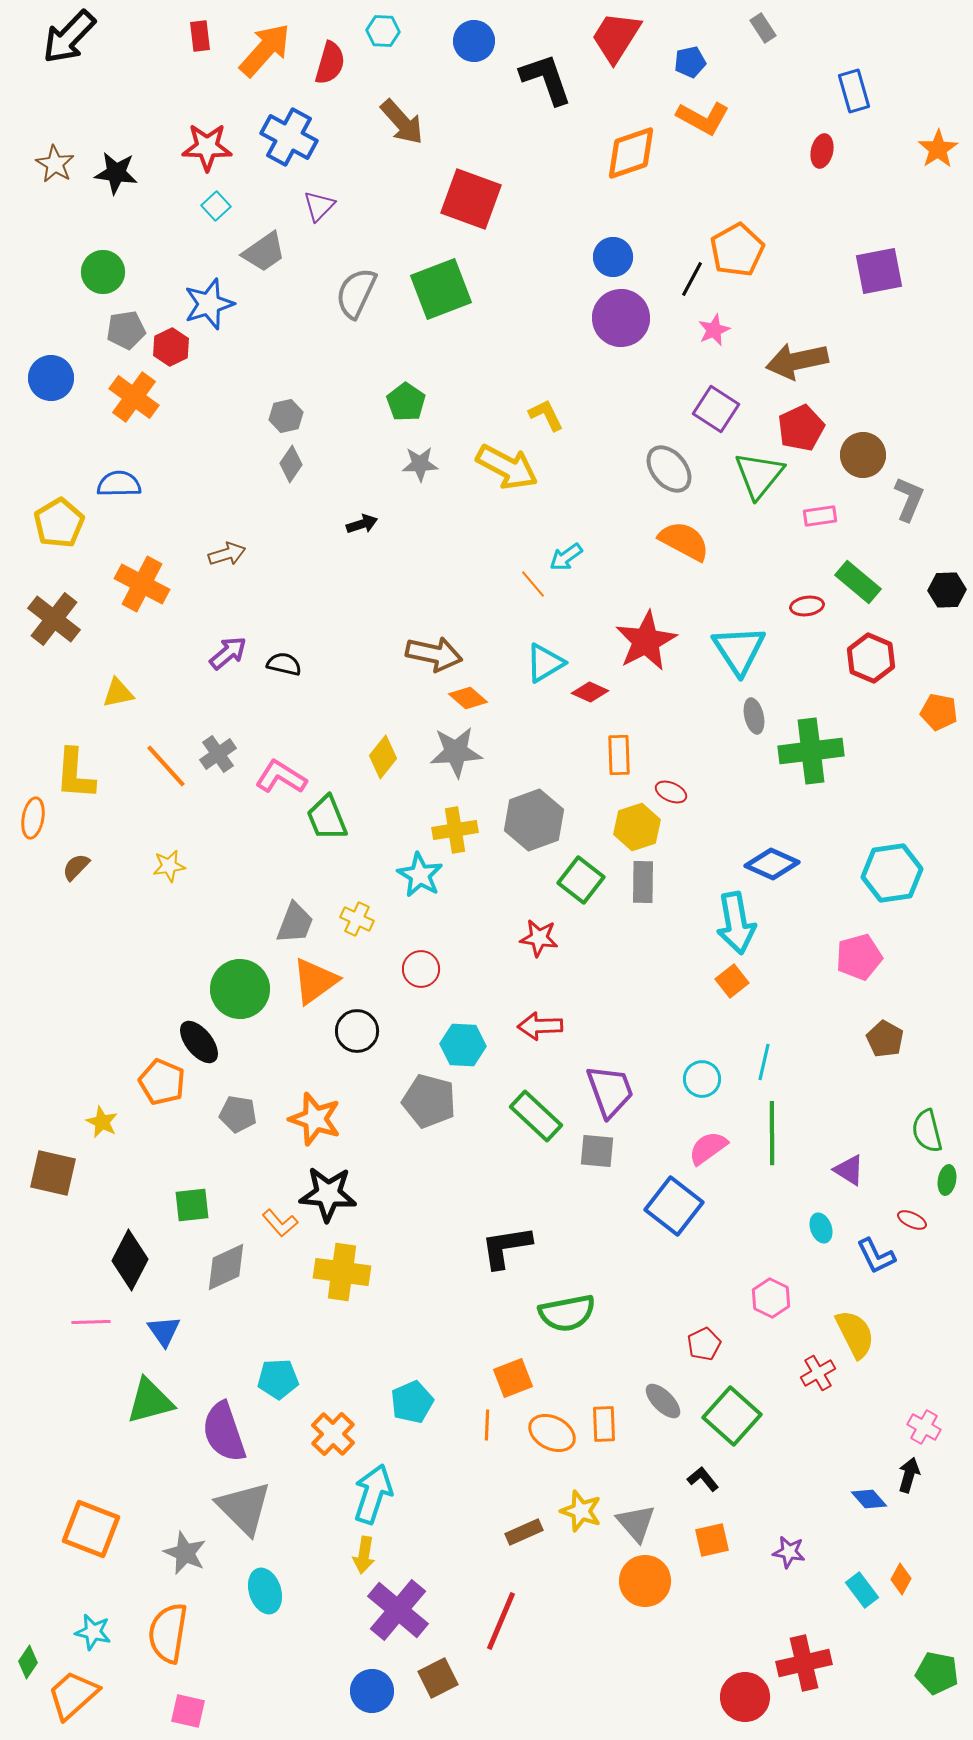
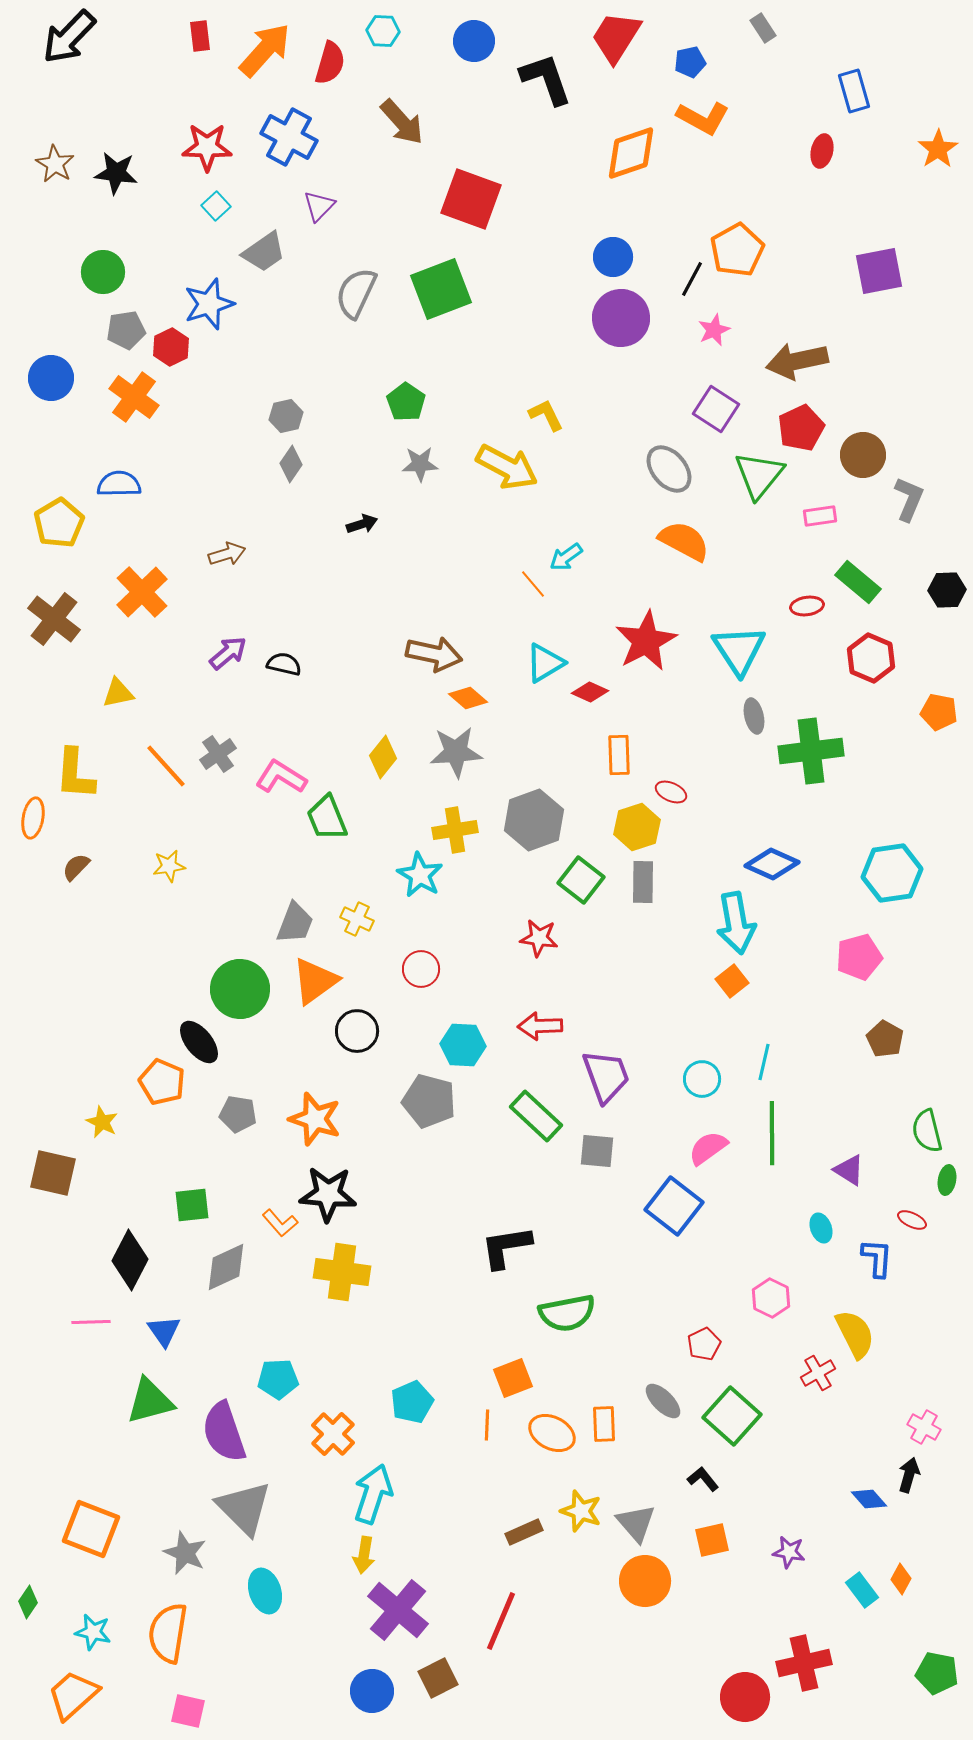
orange cross at (142, 584): moved 8 px down; rotated 18 degrees clockwise
purple trapezoid at (610, 1091): moved 4 px left, 15 px up
blue L-shape at (876, 1256): moved 1 px right, 2 px down; rotated 150 degrees counterclockwise
green diamond at (28, 1662): moved 60 px up
